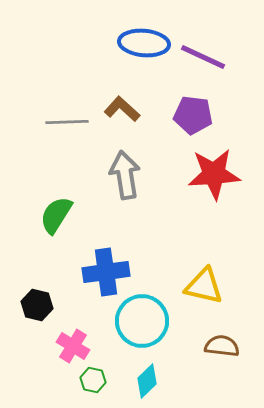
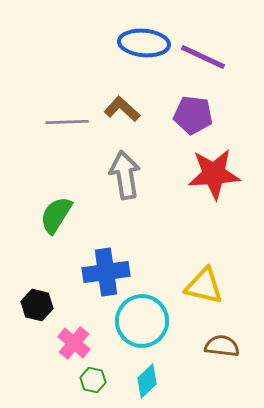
pink cross: moved 1 px right, 3 px up; rotated 8 degrees clockwise
